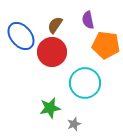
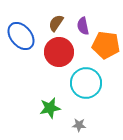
purple semicircle: moved 5 px left, 6 px down
brown semicircle: moved 1 px right, 2 px up
red circle: moved 7 px right
cyan circle: moved 1 px right
gray star: moved 5 px right, 1 px down; rotated 24 degrees clockwise
